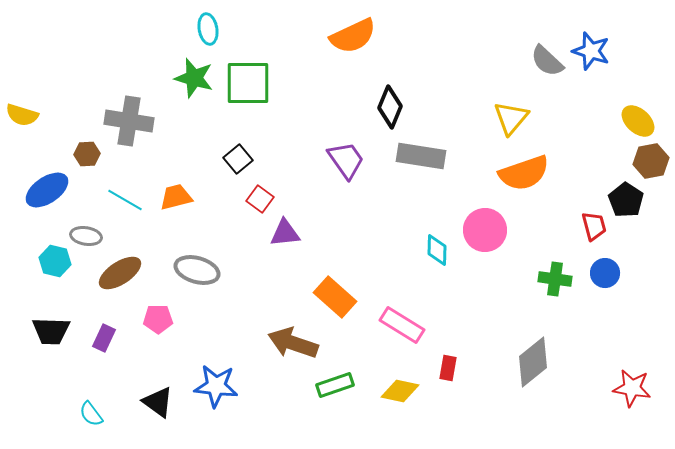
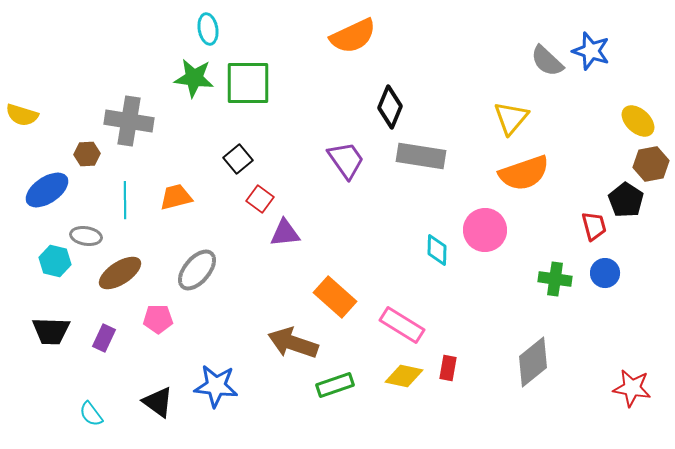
green star at (194, 78): rotated 9 degrees counterclockwise
brown hexagon at (651, 161): moved 3 px down
cyan line at (125, 200): rotated 60 degrees clockwise
gray ellipse at (197, 270): rotated 66 degrees counterclockwise
yellow diamond at (400, 391): moved 4 px right, 15 px up
